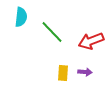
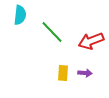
cyan semicircle: moved 1 px left, 2 px up
purple arrow: moved 1 px down
